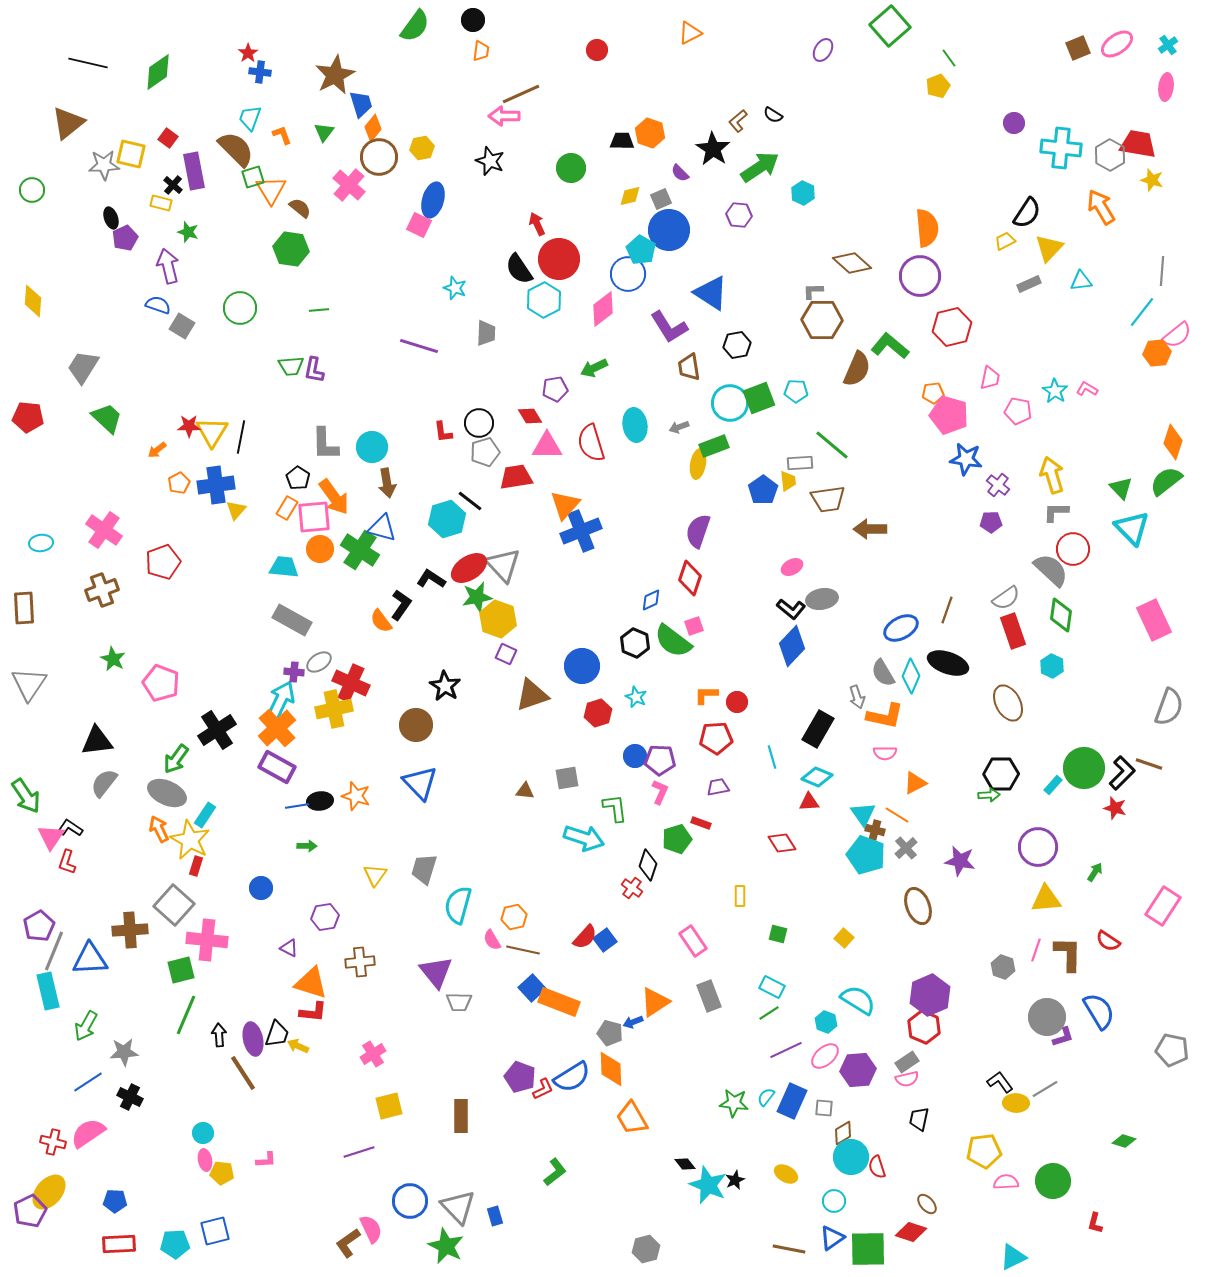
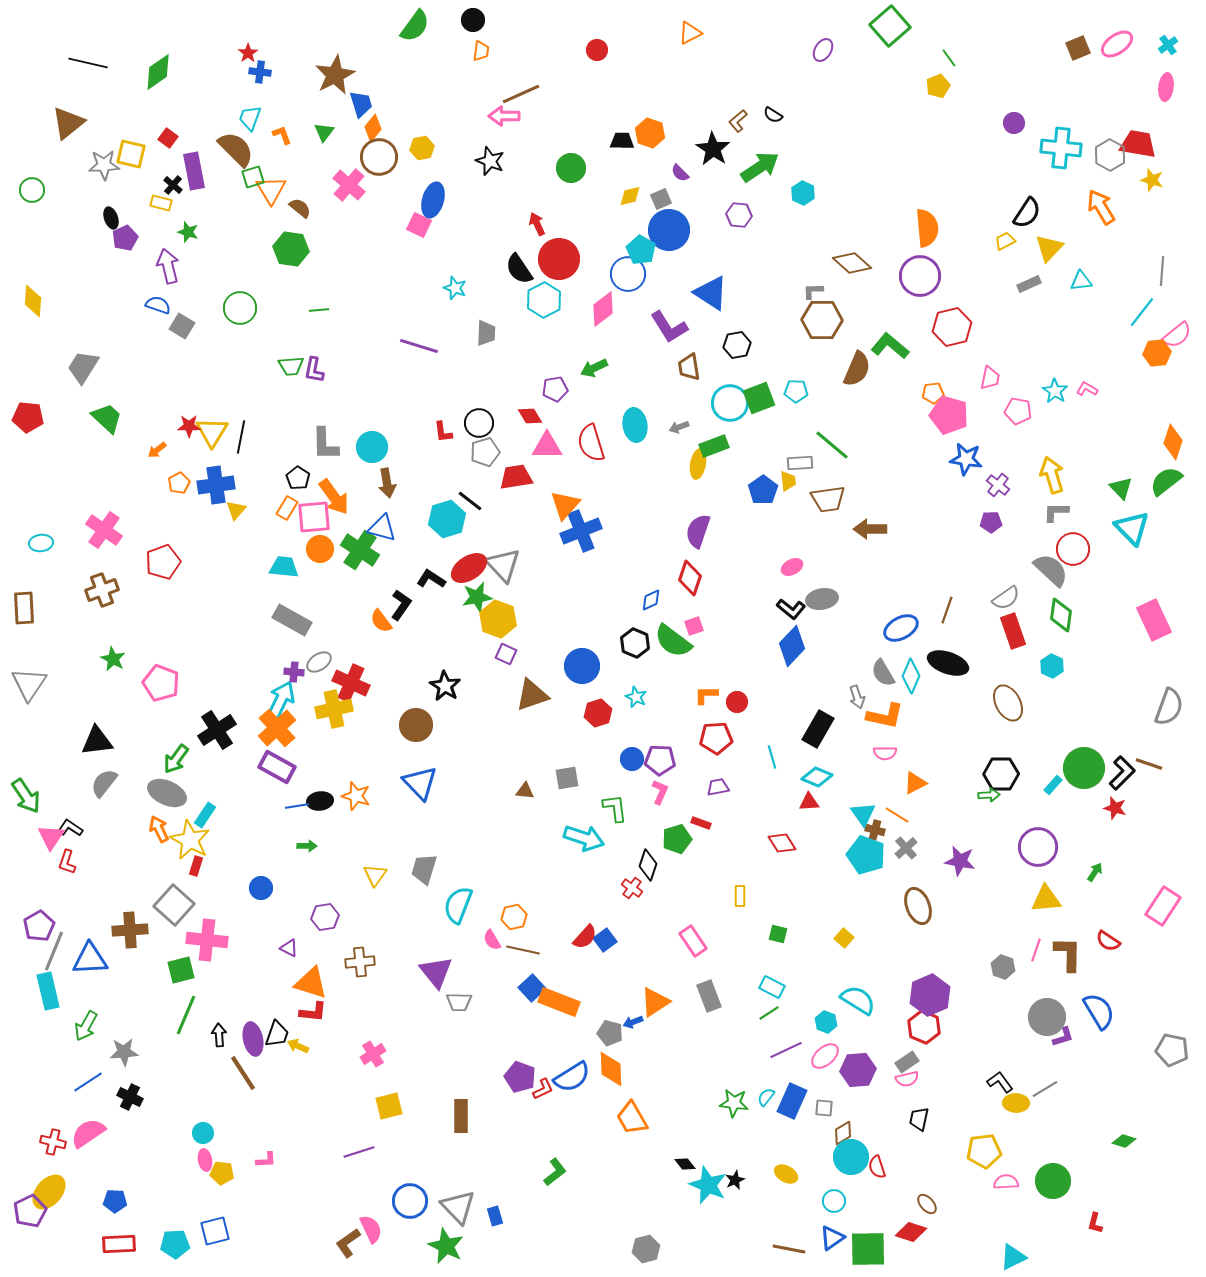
blue circle at (635, 756): moved 3 px left, 3 px down
cyan semicircle at (458, 905): rotated 6 degrees clockwise
